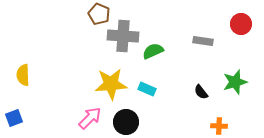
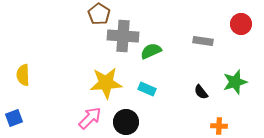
brown pentagon: rotated 10 degrees clockwise
green semicircle: moved 2 px left
yellow star: moved 5 px left, 1 px up
